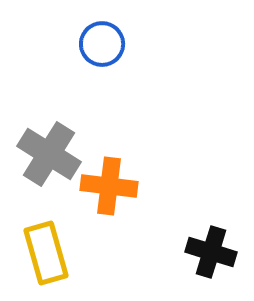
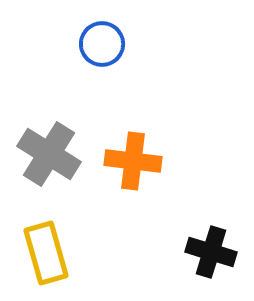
orange cross: moved 24 px right, 25 px up
